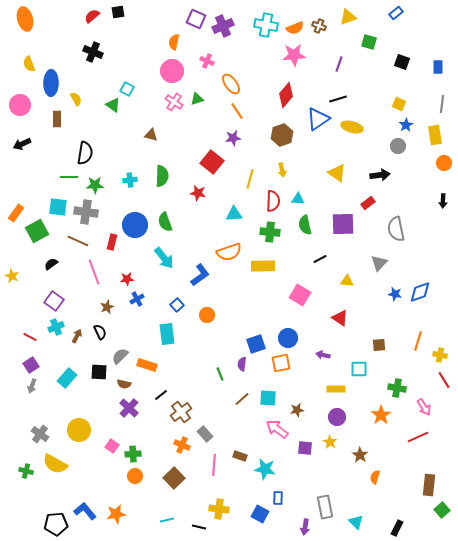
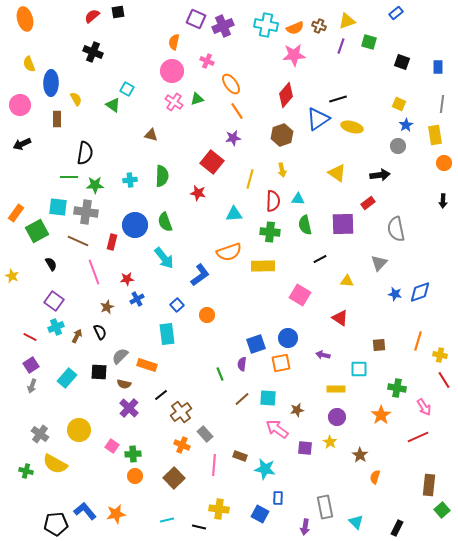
yellow triangle at (348, 17): moved 1 px left, 4 px down
purple line at (339, 64): moved 2 px right, 18 px up
black semicircle at (51, 264): rotated 96 degrees clockwise
